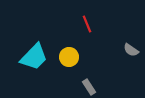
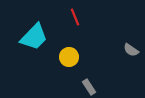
red line: moved 12 px left, 7 px up
cyan trapezoid: moved 20 px up
